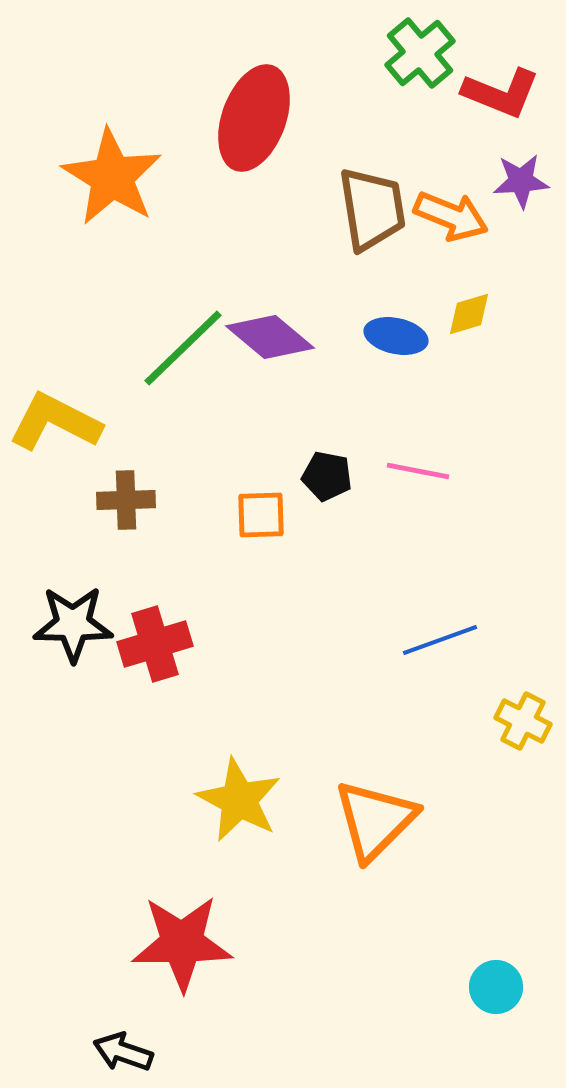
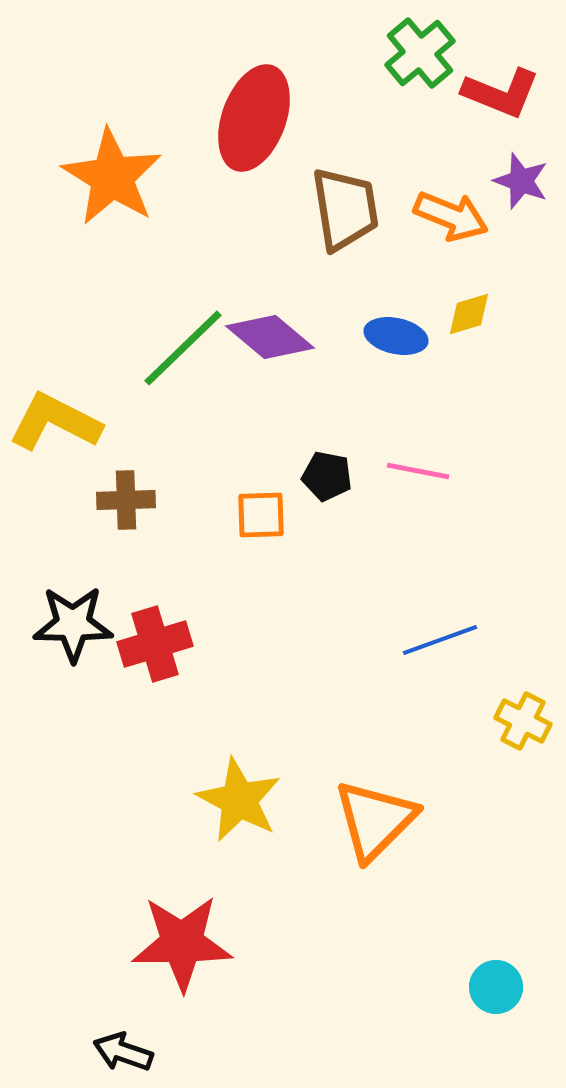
purple star: rotated 24 degrees clockwise
brown trapezoid: moved 27 px left
